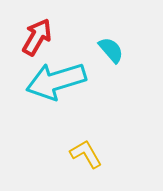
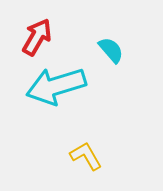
cyan arrow: moved 5 px down
yellow L-shape: moved 2 px down
